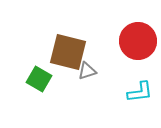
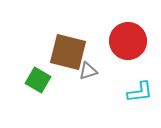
red circle: moved 10 px left
gray triangle: moved 1 px right
green square: moved 1 px left, 1 px down
